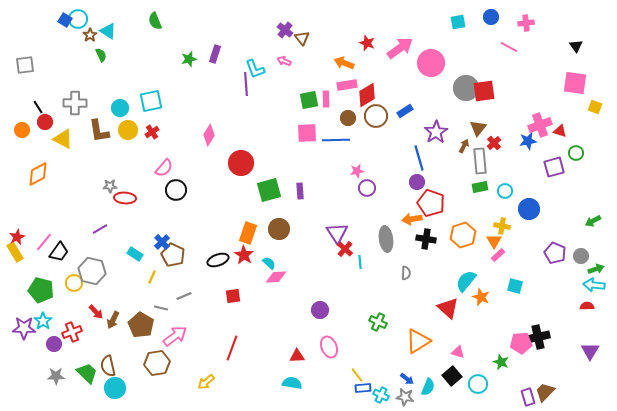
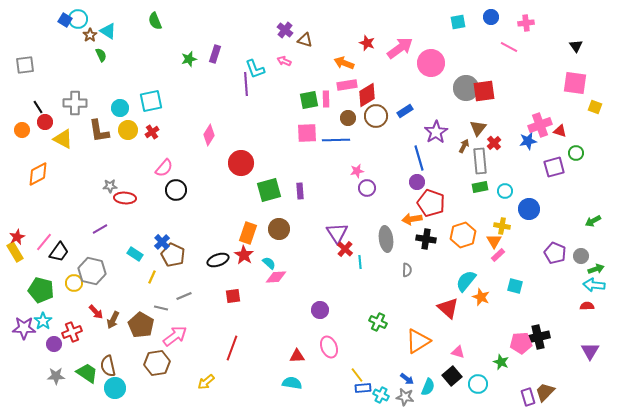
brown triangle at (302, 38): moved 3 px right, 2 px down; rotated 35 degrees counterclockwise
gray semicircle at (406, 273): moved 1 px right, 3 px up
green trapezoid at (87, 373): rotated 10 degrees counterclockwise
